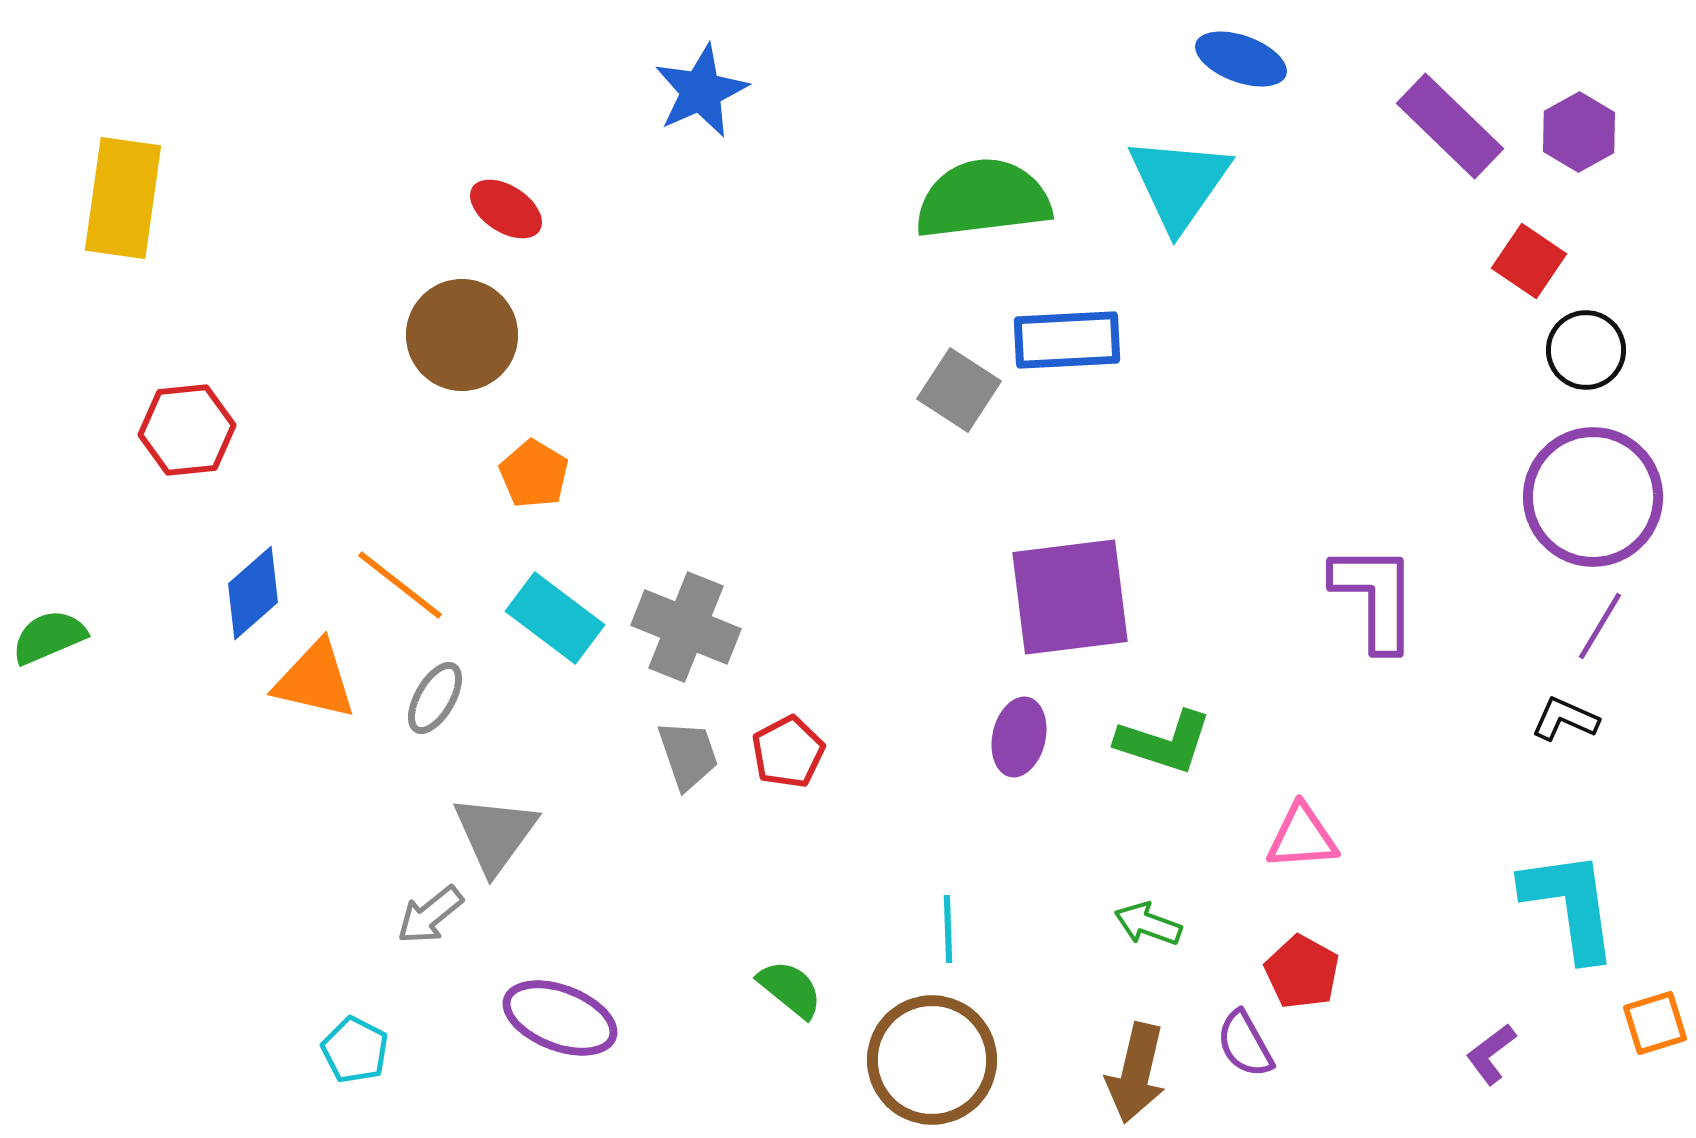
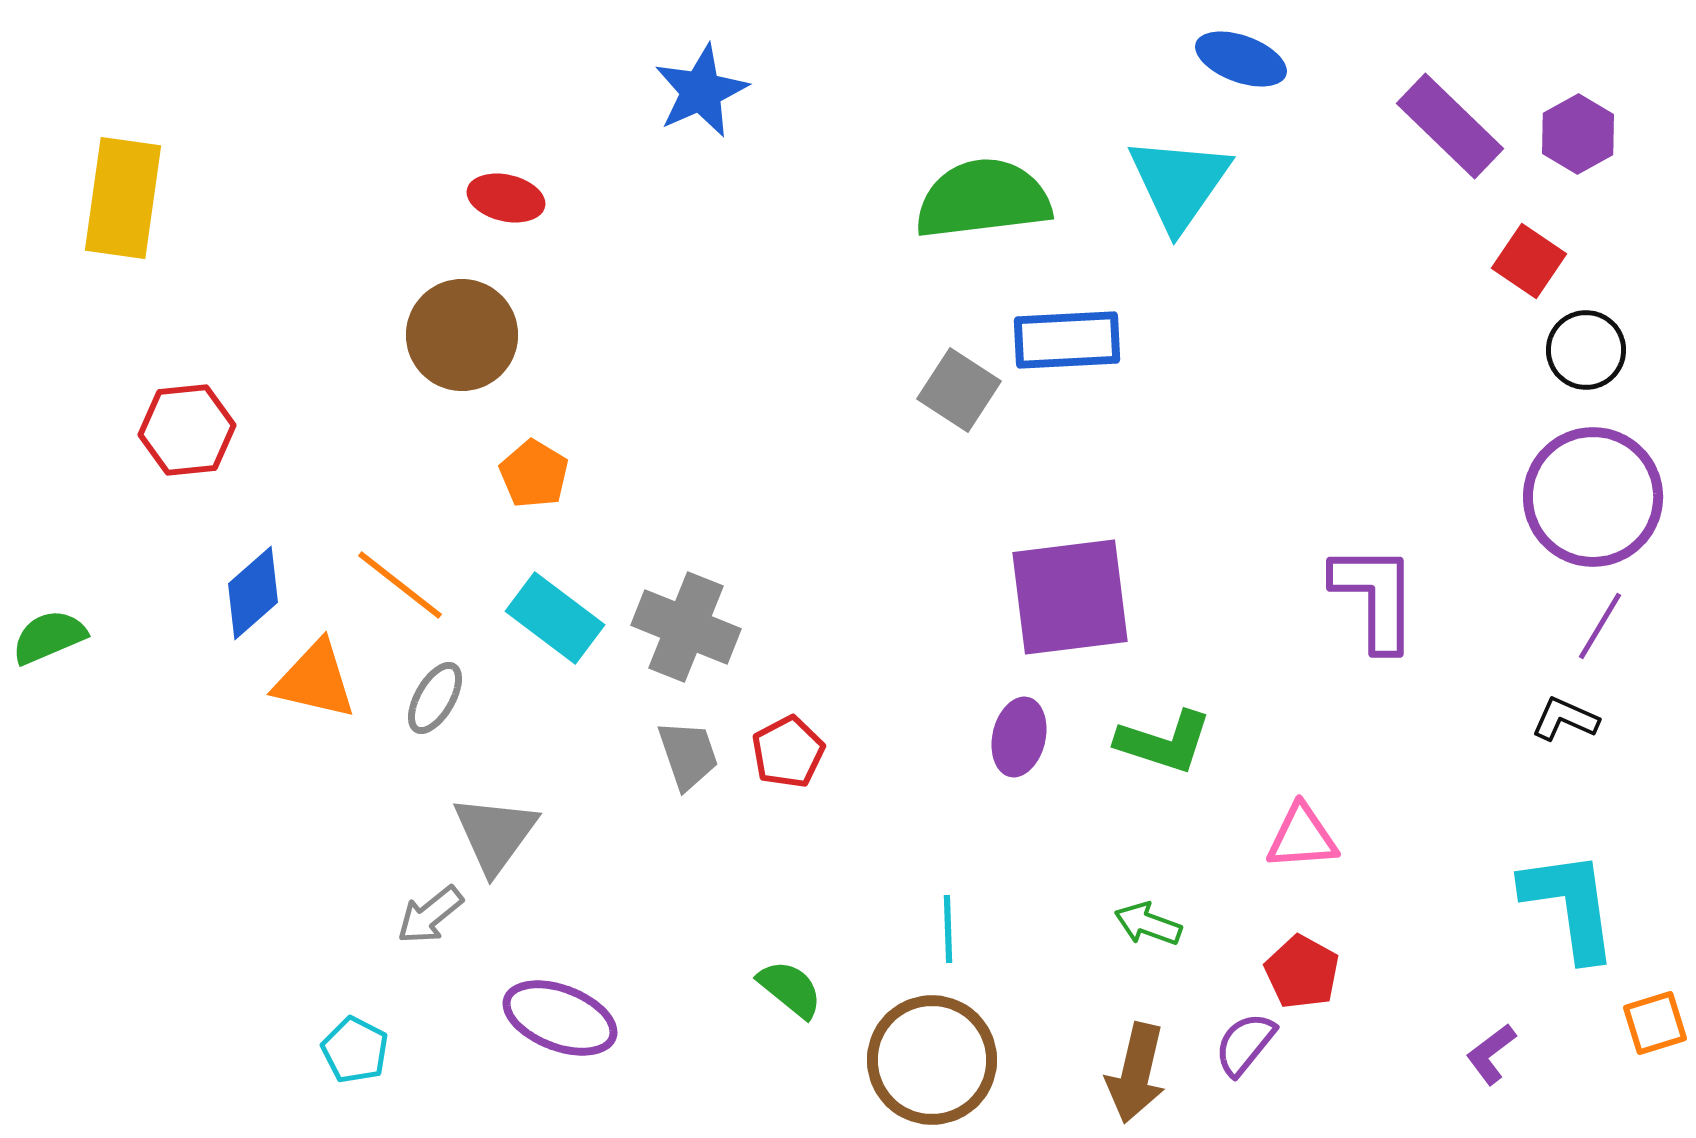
purple hexagon at (1579, 132): moved 1 px left, 2 px down
red ellipse at (506, 209): moved 11 px up; rotated 20 degrees counterclockwise
purple semicircle at (1245, 1044): rotated 68 degrees clockwise
